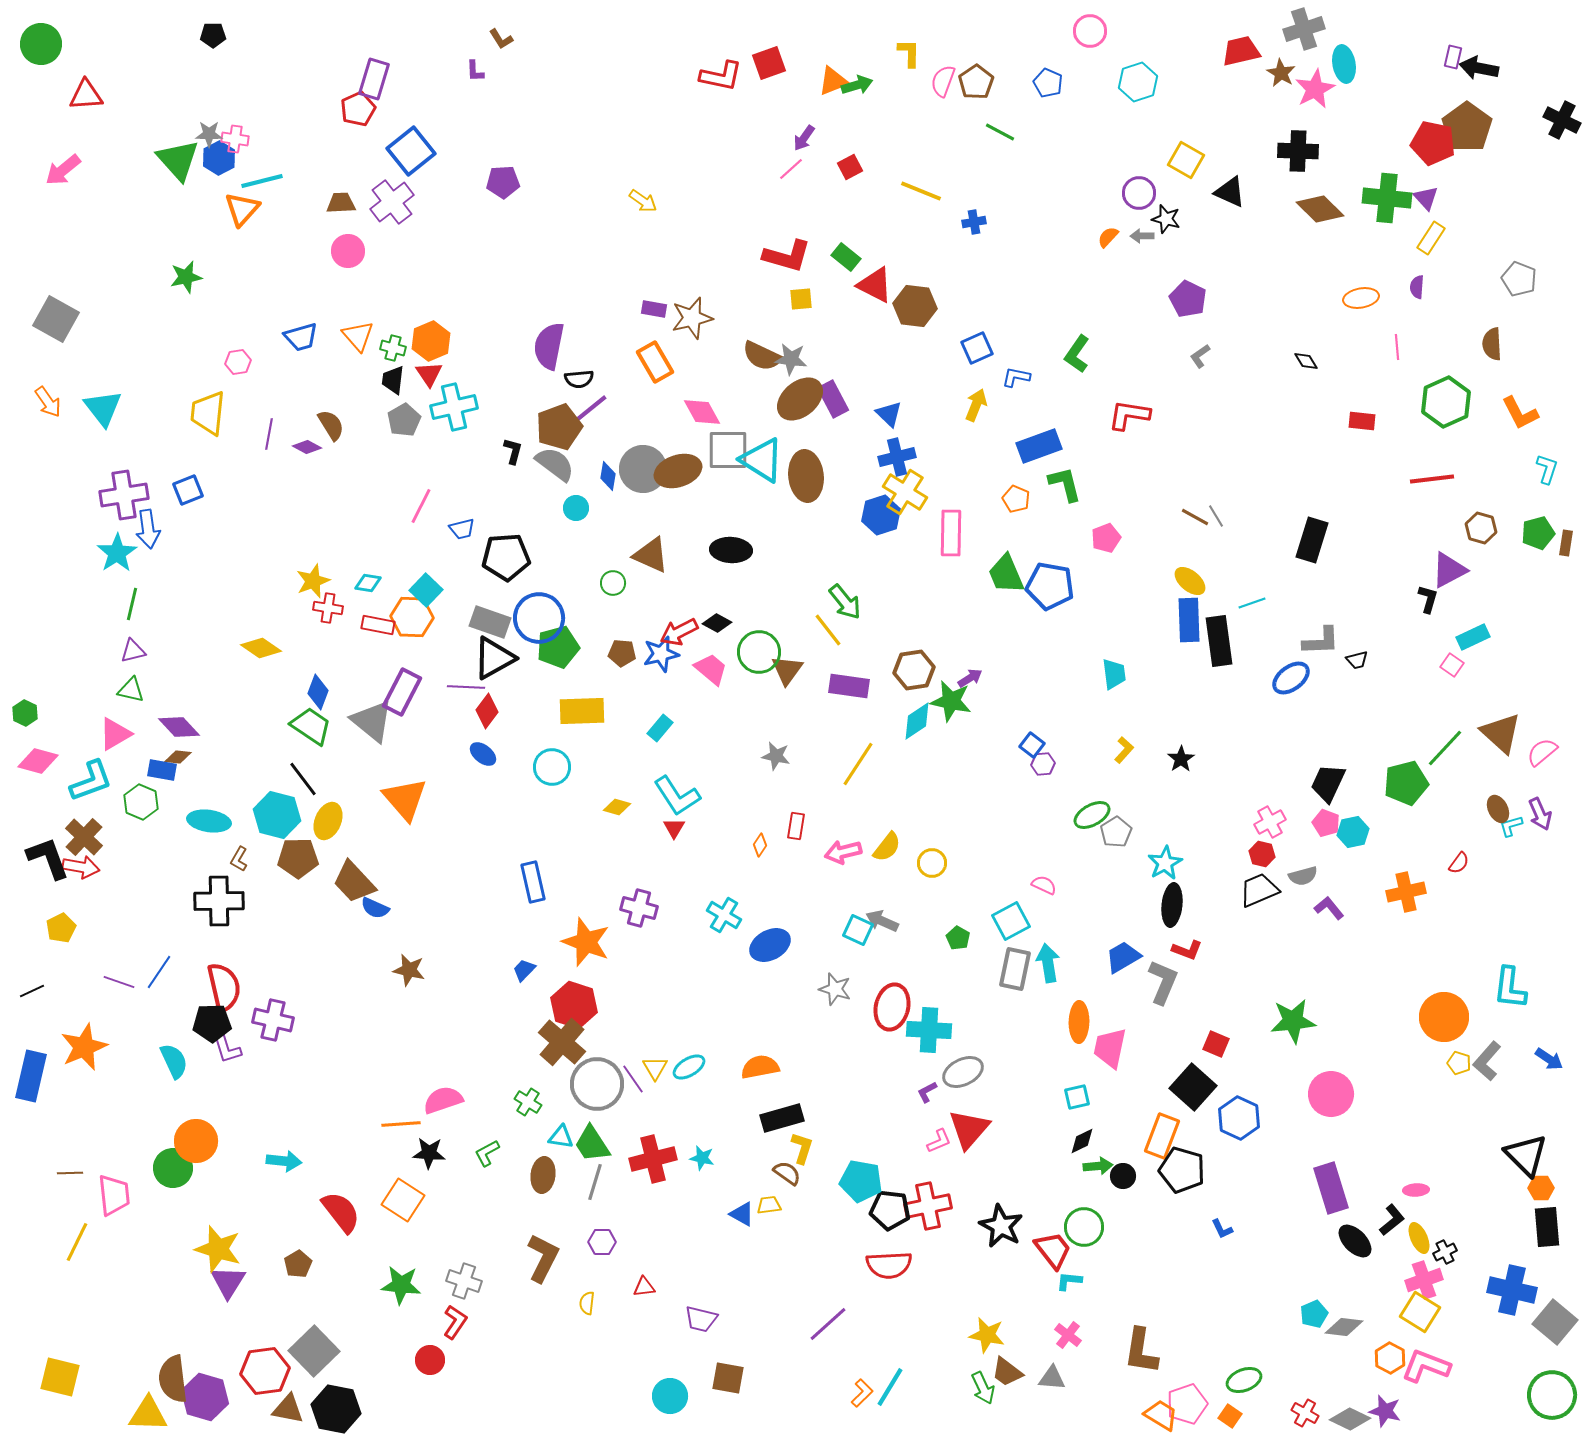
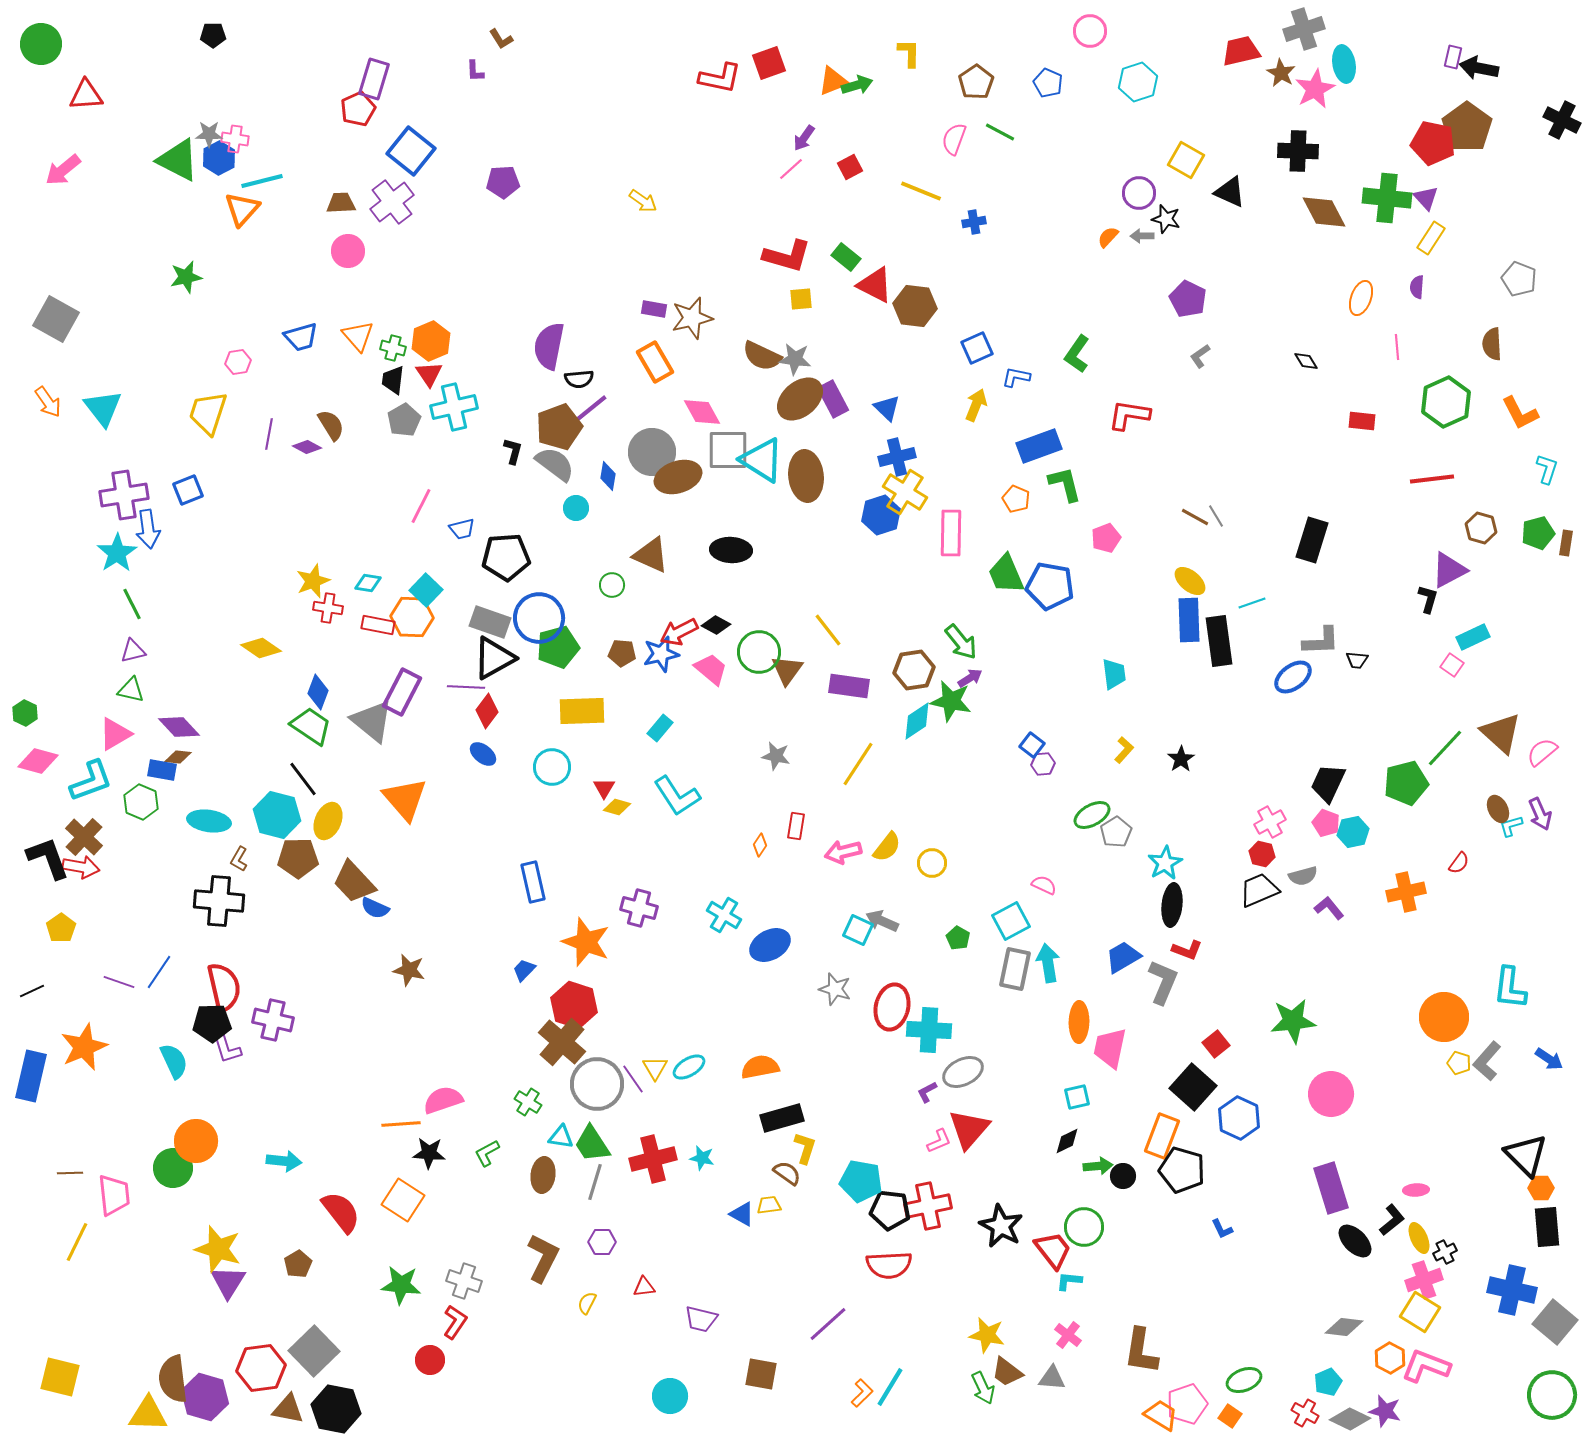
red L-shape at (721, 76): moved 1 px left, 2 px down
pink semicircle at (943, 81): moved 11 px right, 58 px down
blue square at (411, 151): rotated 12 degrees counterclockwise
green triangle at (178, 160): rotated 21 degrees counterclockwise
brown diamond at (1320, 209): moved 4 px right, 3 px down; rotated 18 degrees clockwise
orange ellipse at (1361, 298): rotated 60 degrees counterclockwise
gray star at (791, 359): moved 4 px right
yellow trapezoid at (208, 413): rotated 12 degrees clockwise
blue triangle at (889, 414): moved 2 px left, 6 px up
gray circle at (643, 469): moved 9 px right, 17 px up
brown ellipse at (678, 471): moved 6 px down
green circle at (613, 583): moved 1 px left, 2 px down
green arrow at (845, 602): moved 116 px right, 40 px down
green line at (132, 604): rotated 40 degrees counterclockwise
black diamond at (717, 623): moved 1 px left, 2 px down
black trapezoid at (1357, 660): rotated 20 degrees clockwise
blue ellipse at (1291, 678): moved 2 px right, 1 px up
red triangle at (674, 828): moved 70 px left, 40 px up
black cross at (219, 901): rotated 6 degrees clockwise
yellow pentagon at (61, 928): rotated 8 degrees counterclockwise
red square at (1216, 1044): rotated 28 degrees clockwise
black diamond at (1082, 1141): moved 15 px left
yellow L-shape at (802, 1148): moved 3 px right
yellow semicircle at (587, 1303): rotated 20 degrees clockwise
cyan pentagon at (1314, 1314): moved 14 px right, 68 px down
red hexagon at (265, 1371): moved 4 px left, 3 px up
brown square at (728, 1378): moved 33 px right, 4 px up
